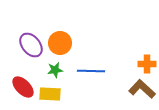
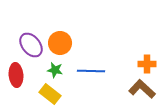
green star: rotated 21 degrees clockwise
red ellipse: moved 7 px left, 12 px up; rotated 40 degrees clockwise
yellow rectangle: rotated 35 degrees clockwise
